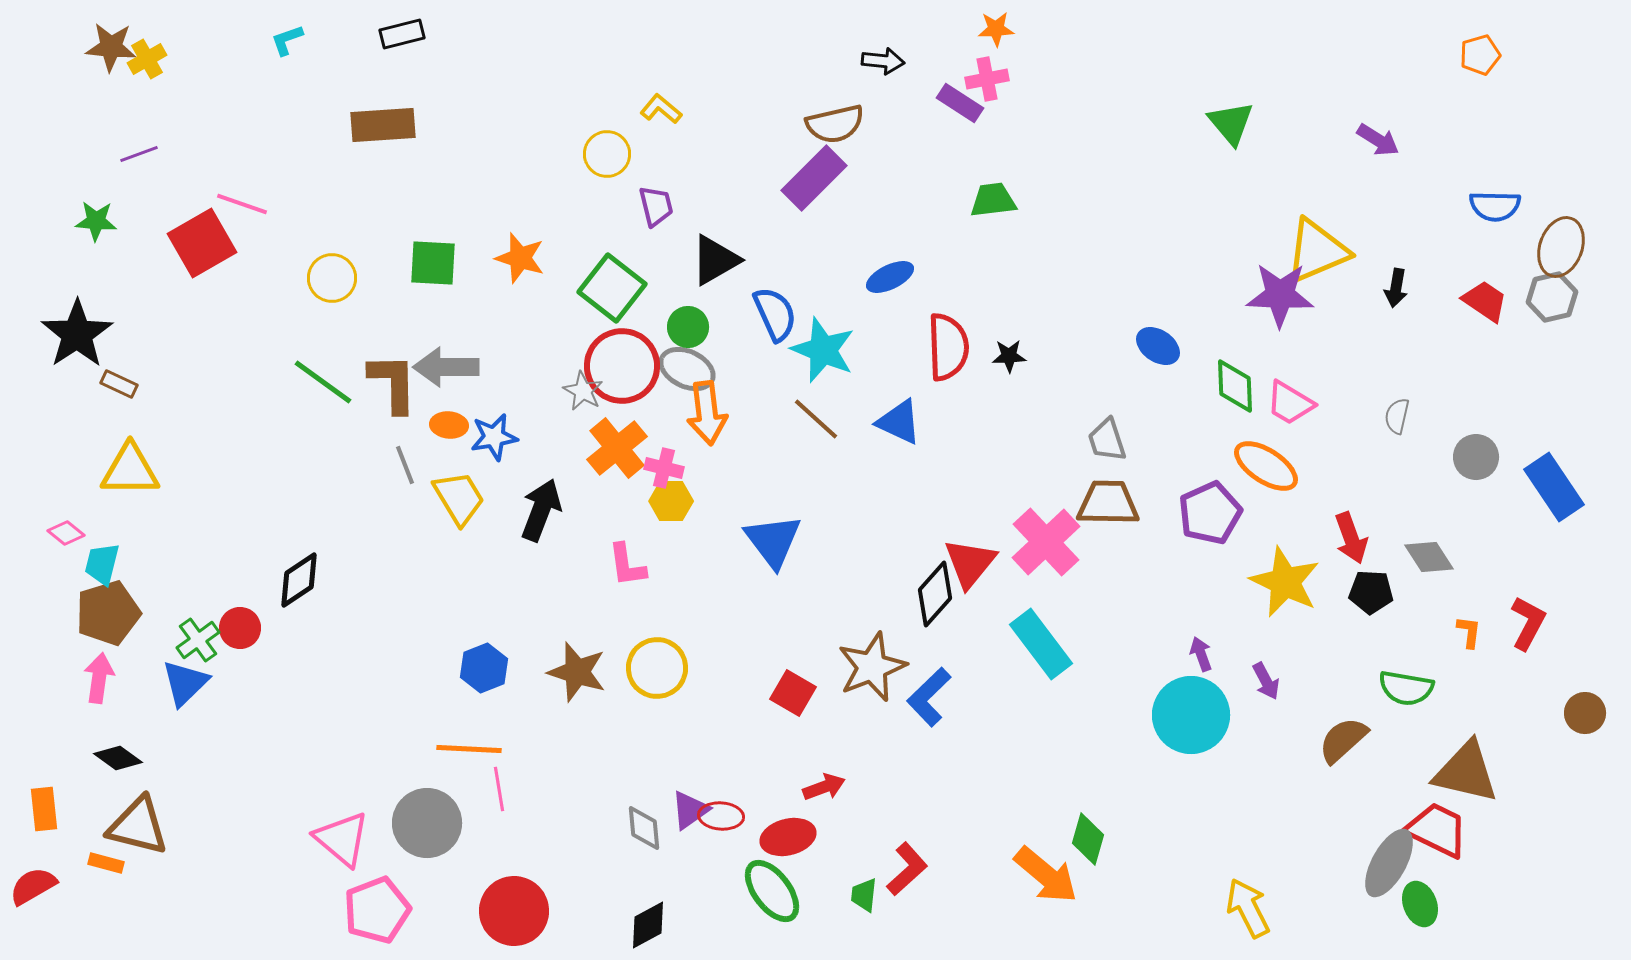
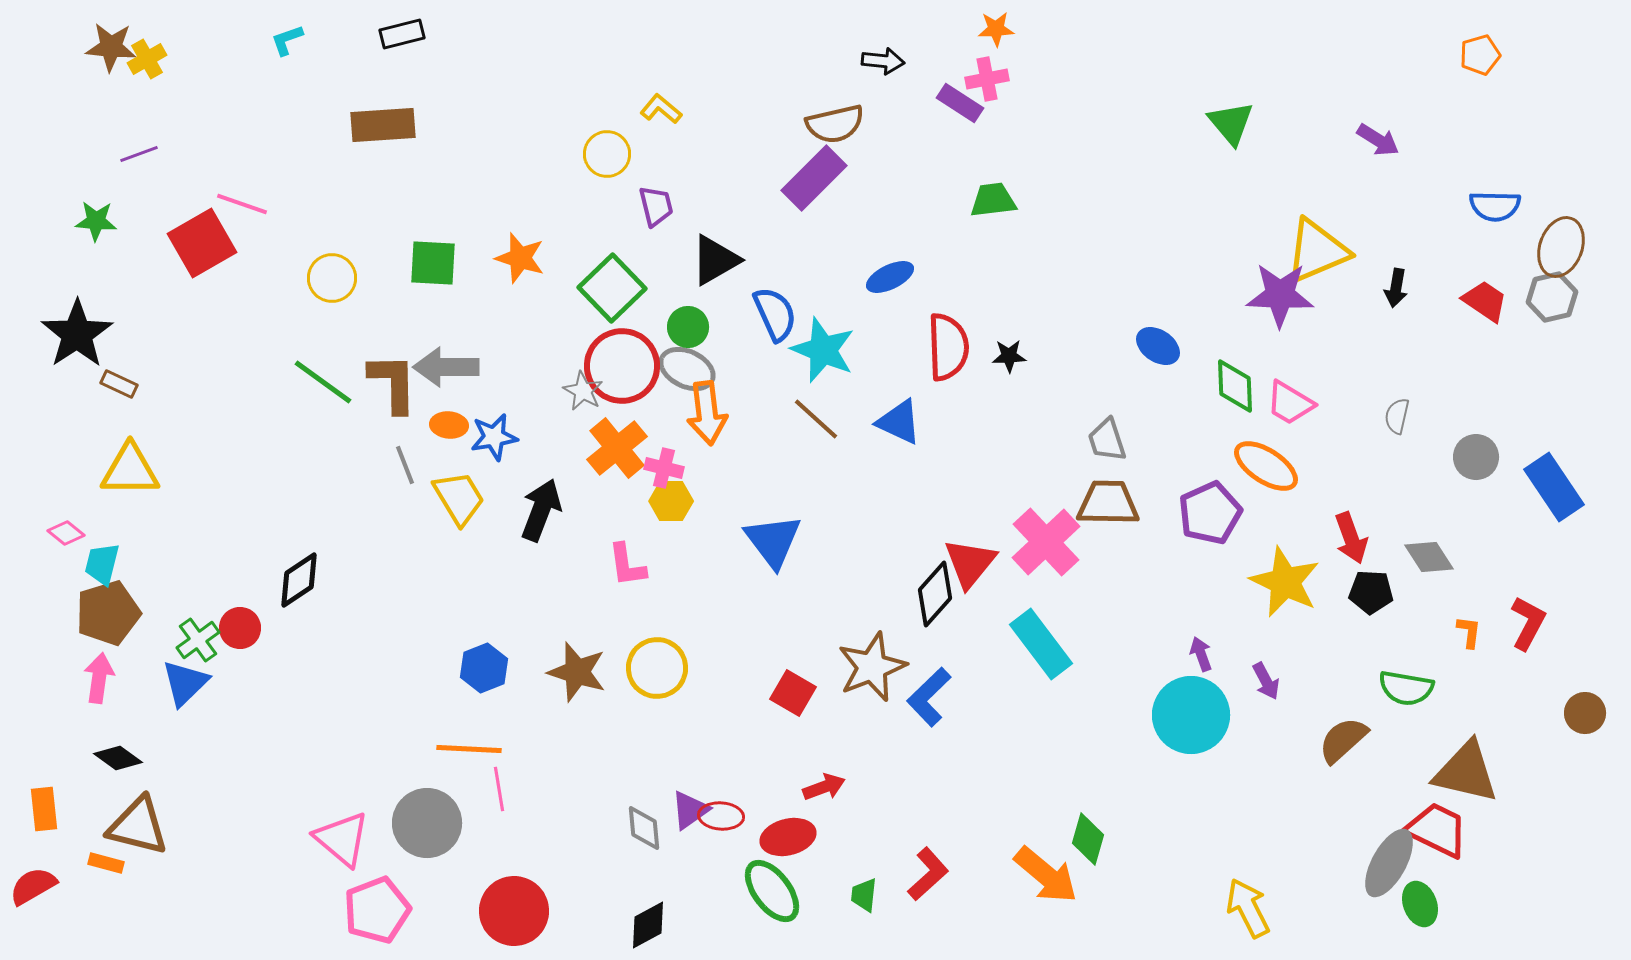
green square at (612, 288): rotated 8 degrees clockwise
red L-shape at (907, 869): moved 21 px right, 5 px down
